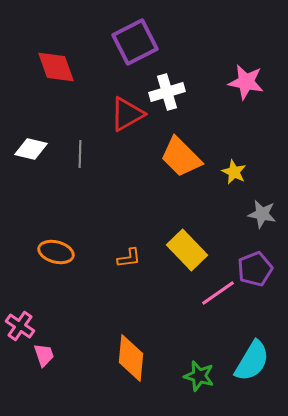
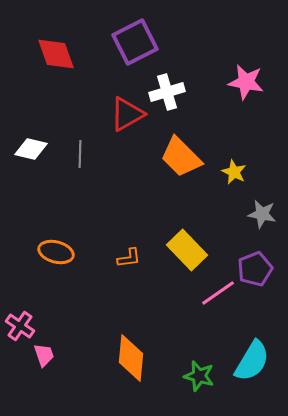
red diamond: moved 13 px up
